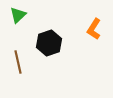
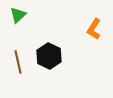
black hexagon: moved 13 px down; rotated 15 degrees counterclockwise
